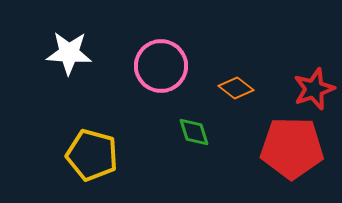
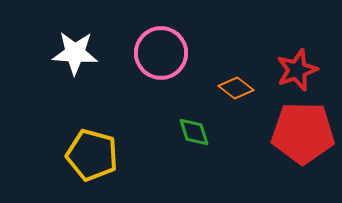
white star: moved 6 px right
pink circle: moved 13 px up
red star: moved 17 px left, 19 px up
red pentagon: moved 11 px right, 15 px up
